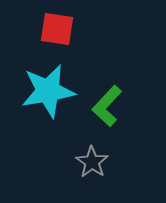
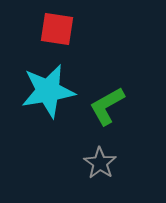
green L-shape: rotated 18 degrees clockwise
gray star: moved 8 px right, 1 px down
